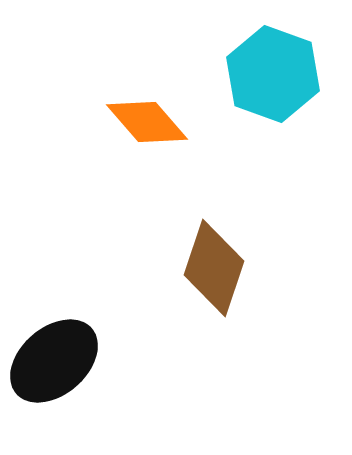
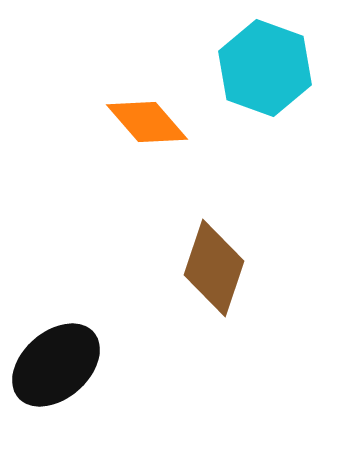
cyan hexagon: moved 8 px left, 6 px up
black ellipse: moved 2 px right, 4 px down
